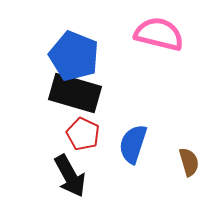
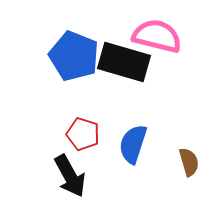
pink semicircle: moved 2 px left, 2 px down
black rectangle: moved 49 px right, 31 px up
red pentagon: rotated 8 degrees counterclockwise
